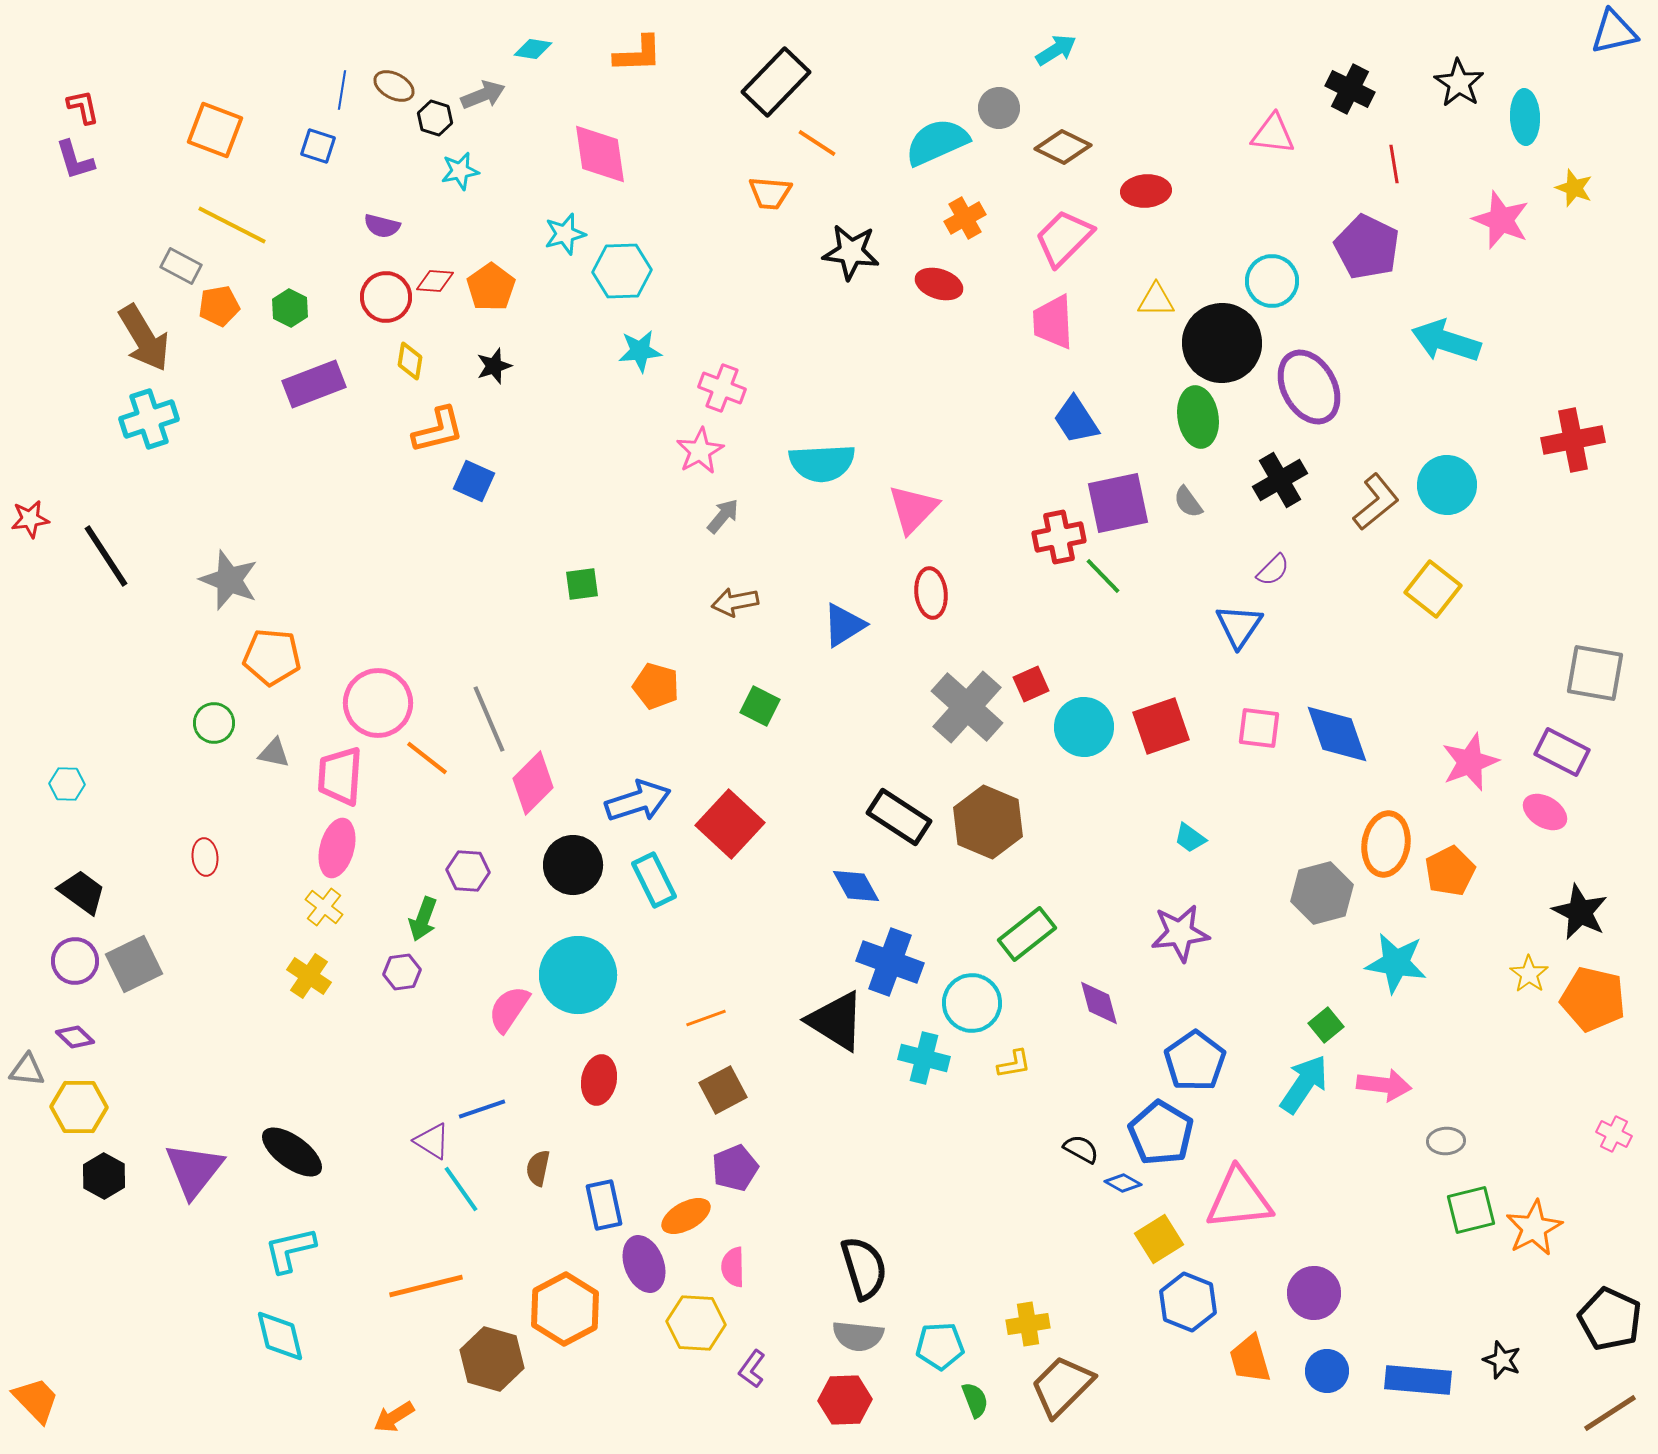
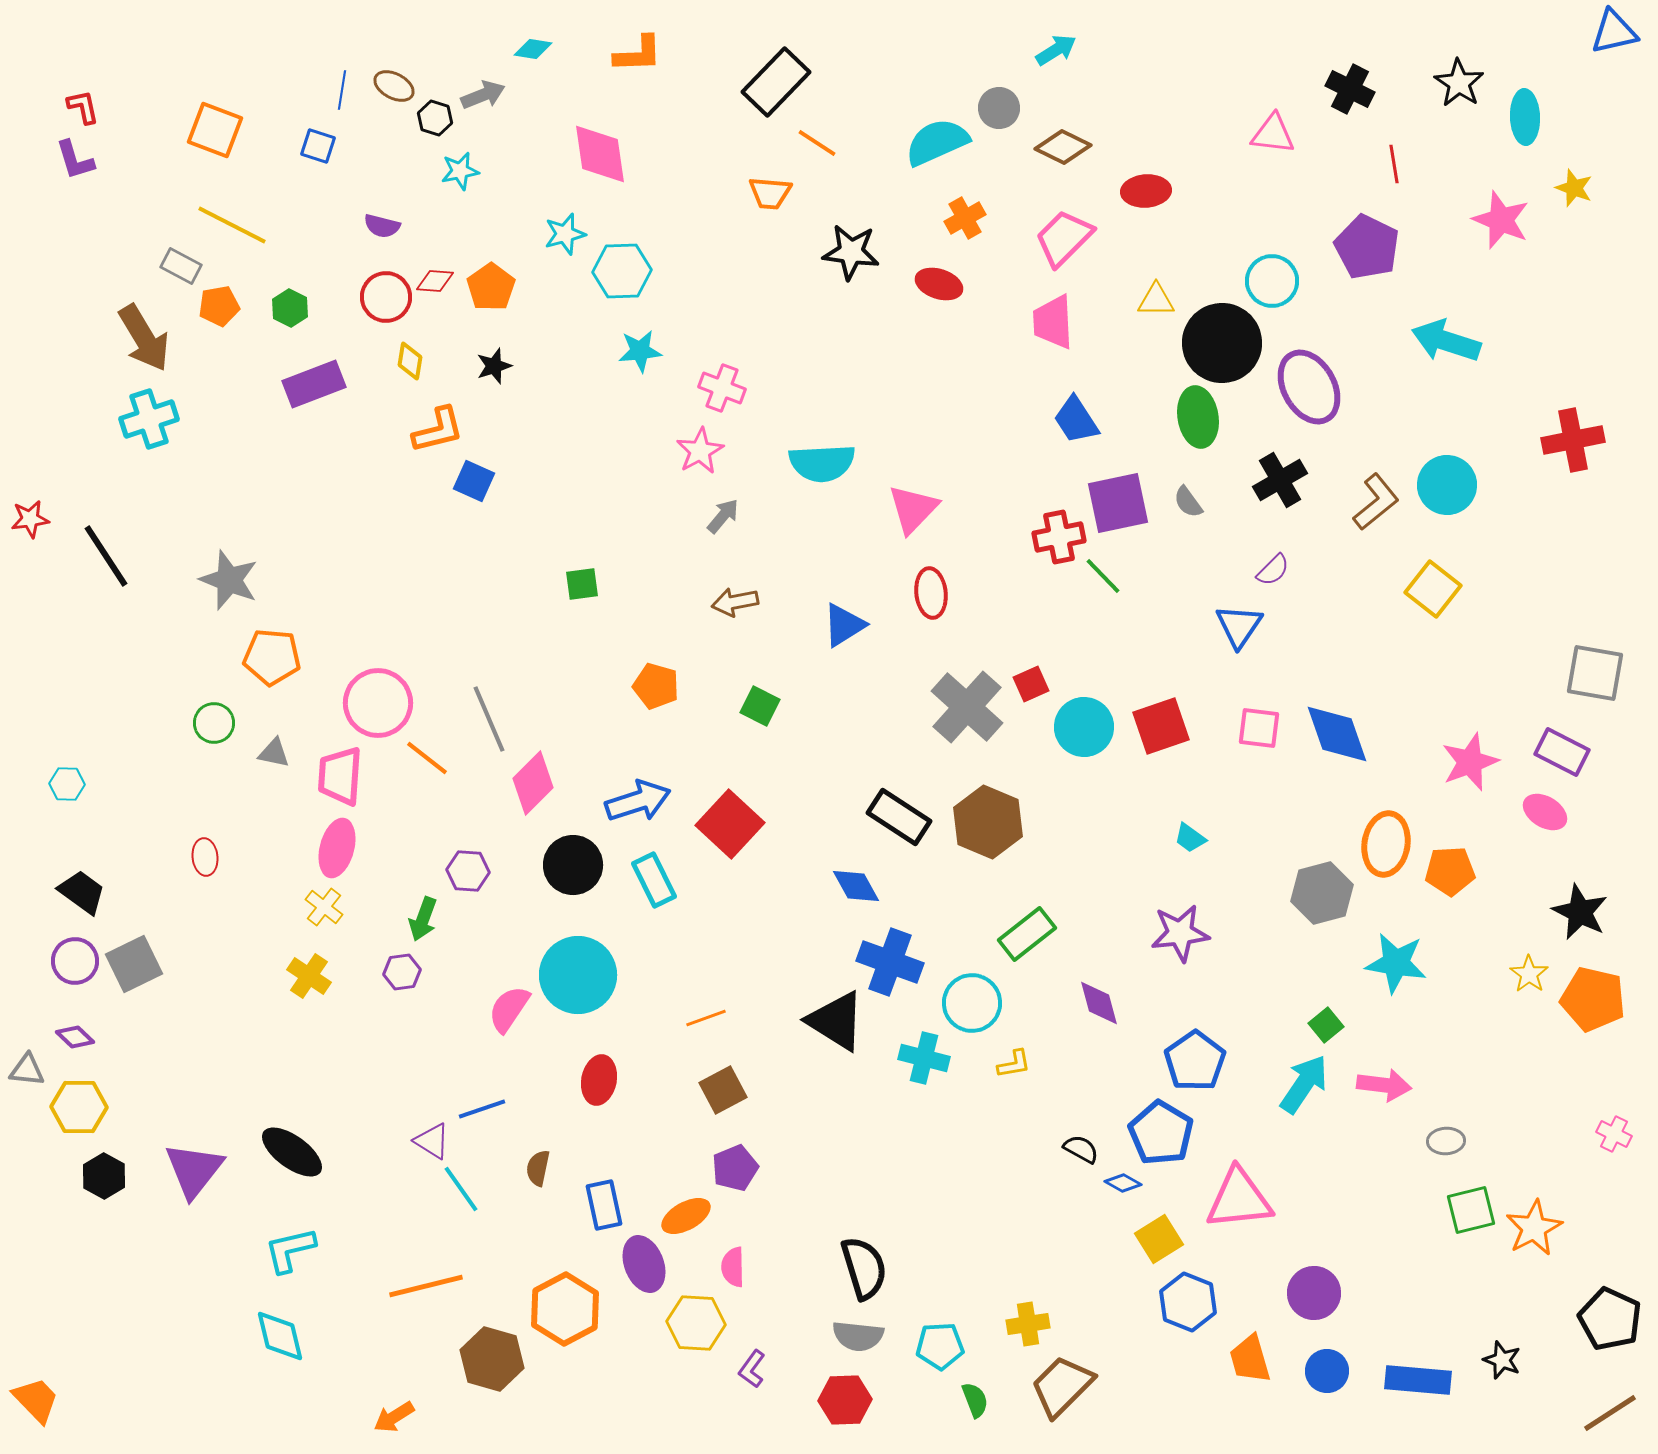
orange pentagon at (1450, 871): rotated 24 degrees clockwise
